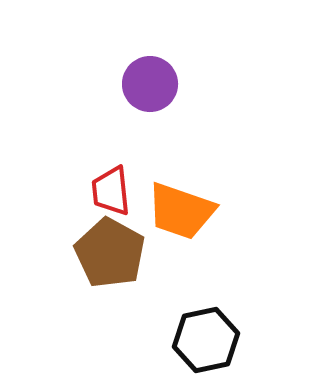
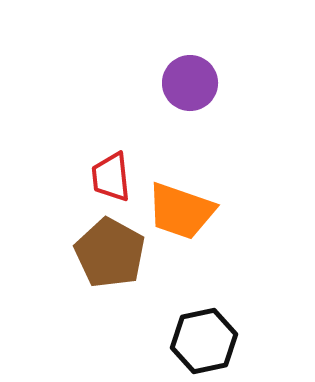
purple circle: moved 40 px right, 1 px up
red trapezoid: moved 14 px up
black hexagon: moved 2 px left, 1 px down
